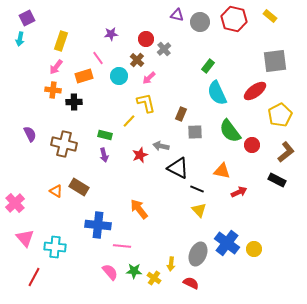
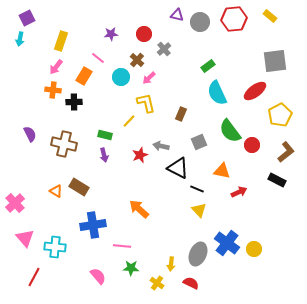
red hexagon at (234, 19): rotated 20 degrees counterclockwise
red circle at (146, 39): moved 2 px left, 5 px up
pink line at (98, 58): rotated 16 degrees counterclockwise
green rectangle at (208, 66): rotated 16 degrees clockwise
orange rectangle at (84, 76): rotated 42 degrees counterclockwise
cyan circle at (119, 76): moved 2 px right, 1 px down
gray square at (195, 132): moved 4 px right, 10 px down; rotated 21 degrees counterclockwise
orange arrow at (139, 209): rotated 10 degrees counterclockwise
blue cross at (98, 225): moved 5 px left; rotated 15 degrees counterclockwise
green star at (134, 271): moved 3 px left, 3 px up
pink semicircle at (110, 272): moved 12 px left, 4 px down
yellow cross at (154, 278): moved 3 px right, 5 px down
